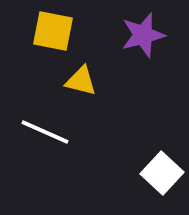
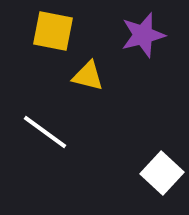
yellow triangle: moved 7 px right, 5 px up
white line: rotated 12 degrees clockwise
